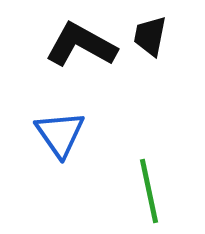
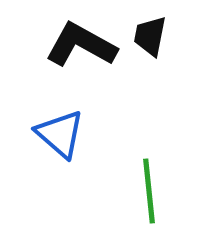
blue triangle: rotated 14 degrees counterclockwise
green line: rotated 6 degrees clockwise
